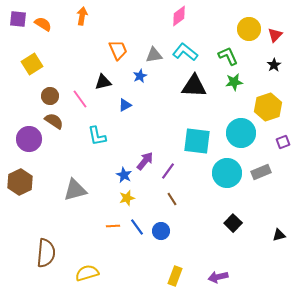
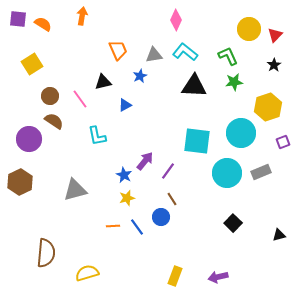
pink diamond at (179, 16): moved 3 px left, 4 px down; rotated 30 degrees counterclockwise
blue circle at (161, 231): moved 14 px up
